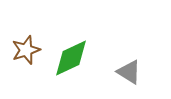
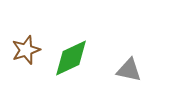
gray triangle: moved 2 px up; rotated 20 degrees counterclockwise
